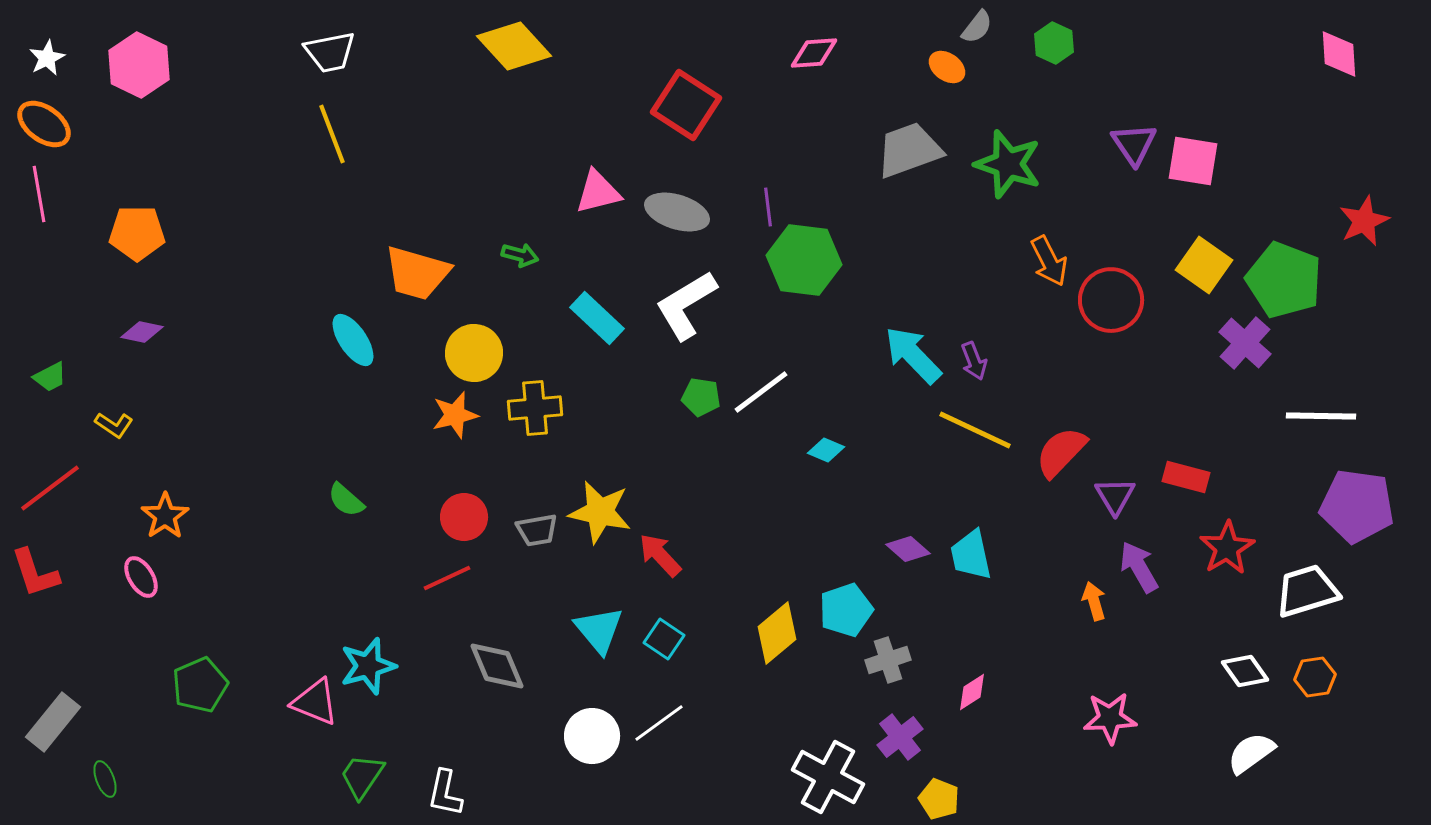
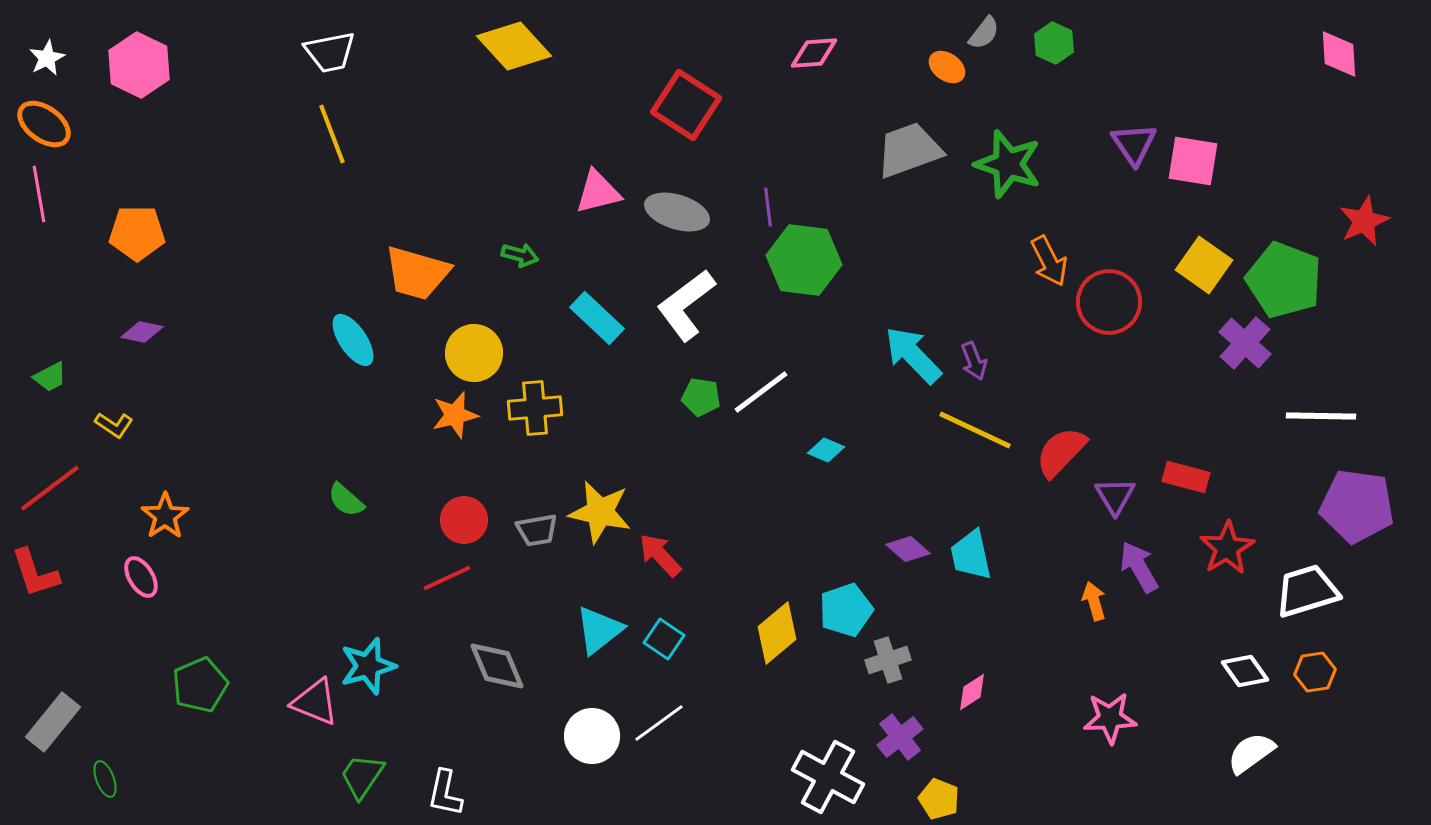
gray semicircle at (977, 27): moved 7 px right, 6 px down
red circle at (1111, 300): moved 2 px left, 2 px down
white L-shape at (686, 305): rotated 6 degrees counterclockwise
red circle at (464, 517): moved 3 px down
cyan triangle at (599, 630): rotated 32 degrees clockwise
orange hexagon at (1315, 677): moved 5 px up
